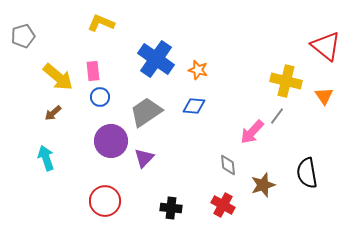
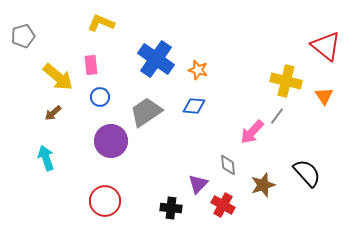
pink rectangle: moved 2 px left, 6 px up
purple triangle: moved 54 px right, 26 px down
black semicircle: rotated 148 degrees clockwise
